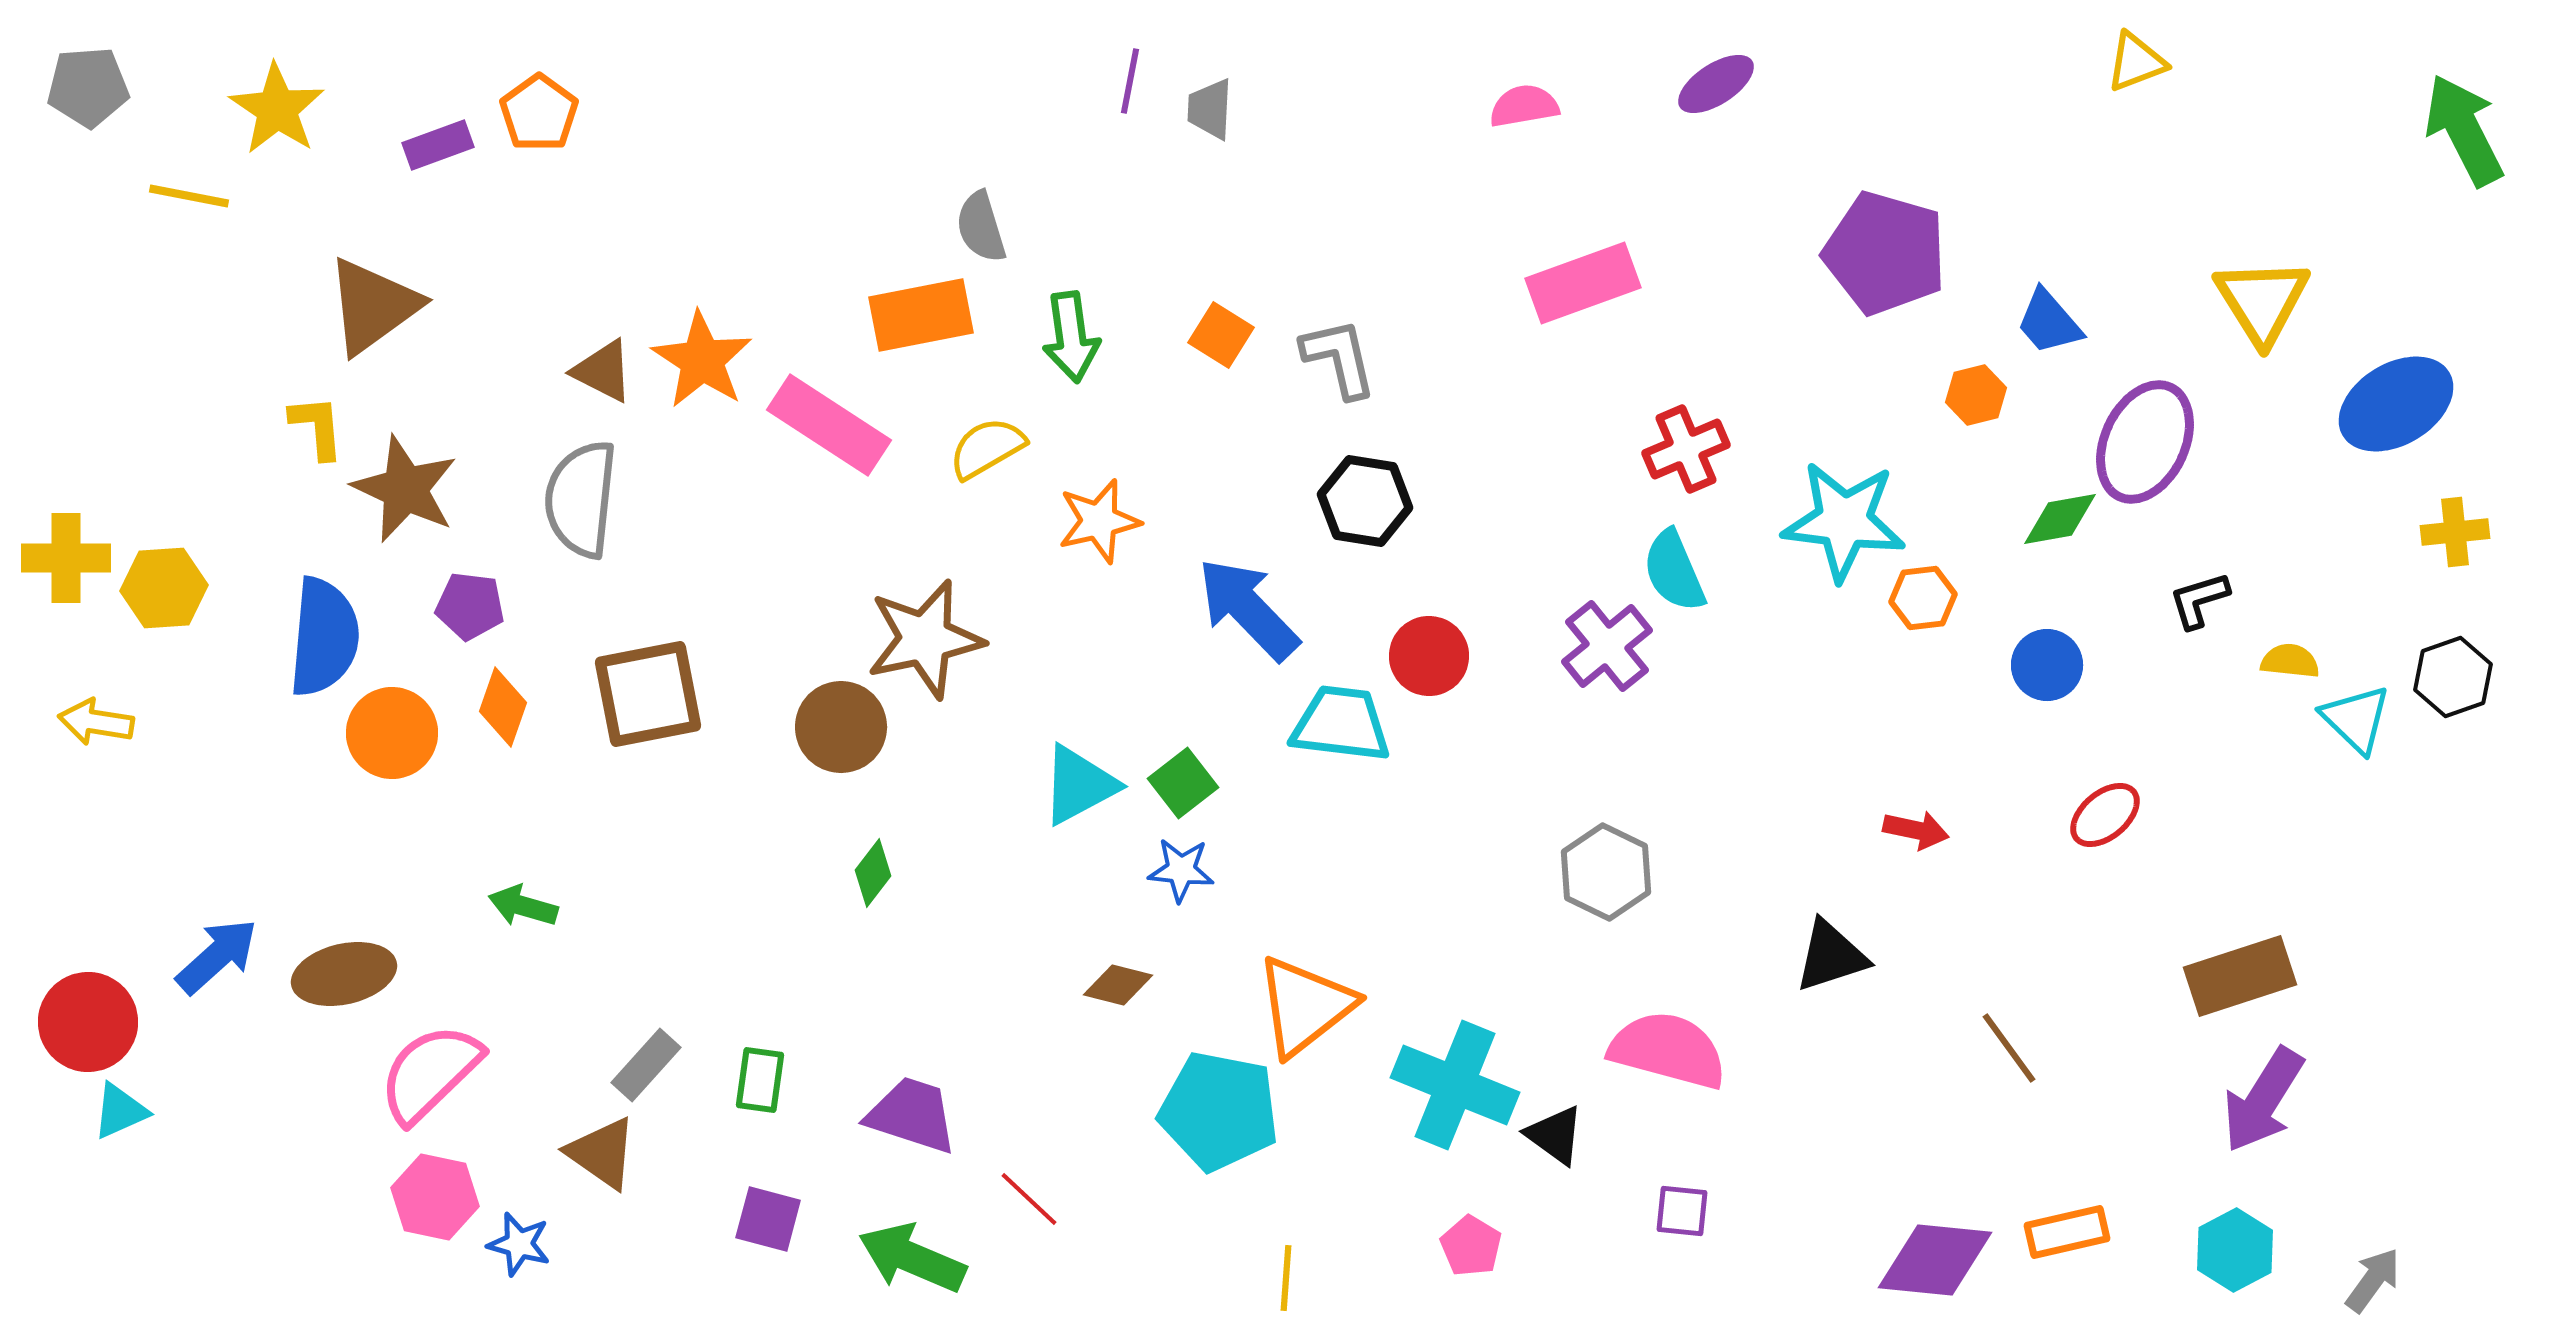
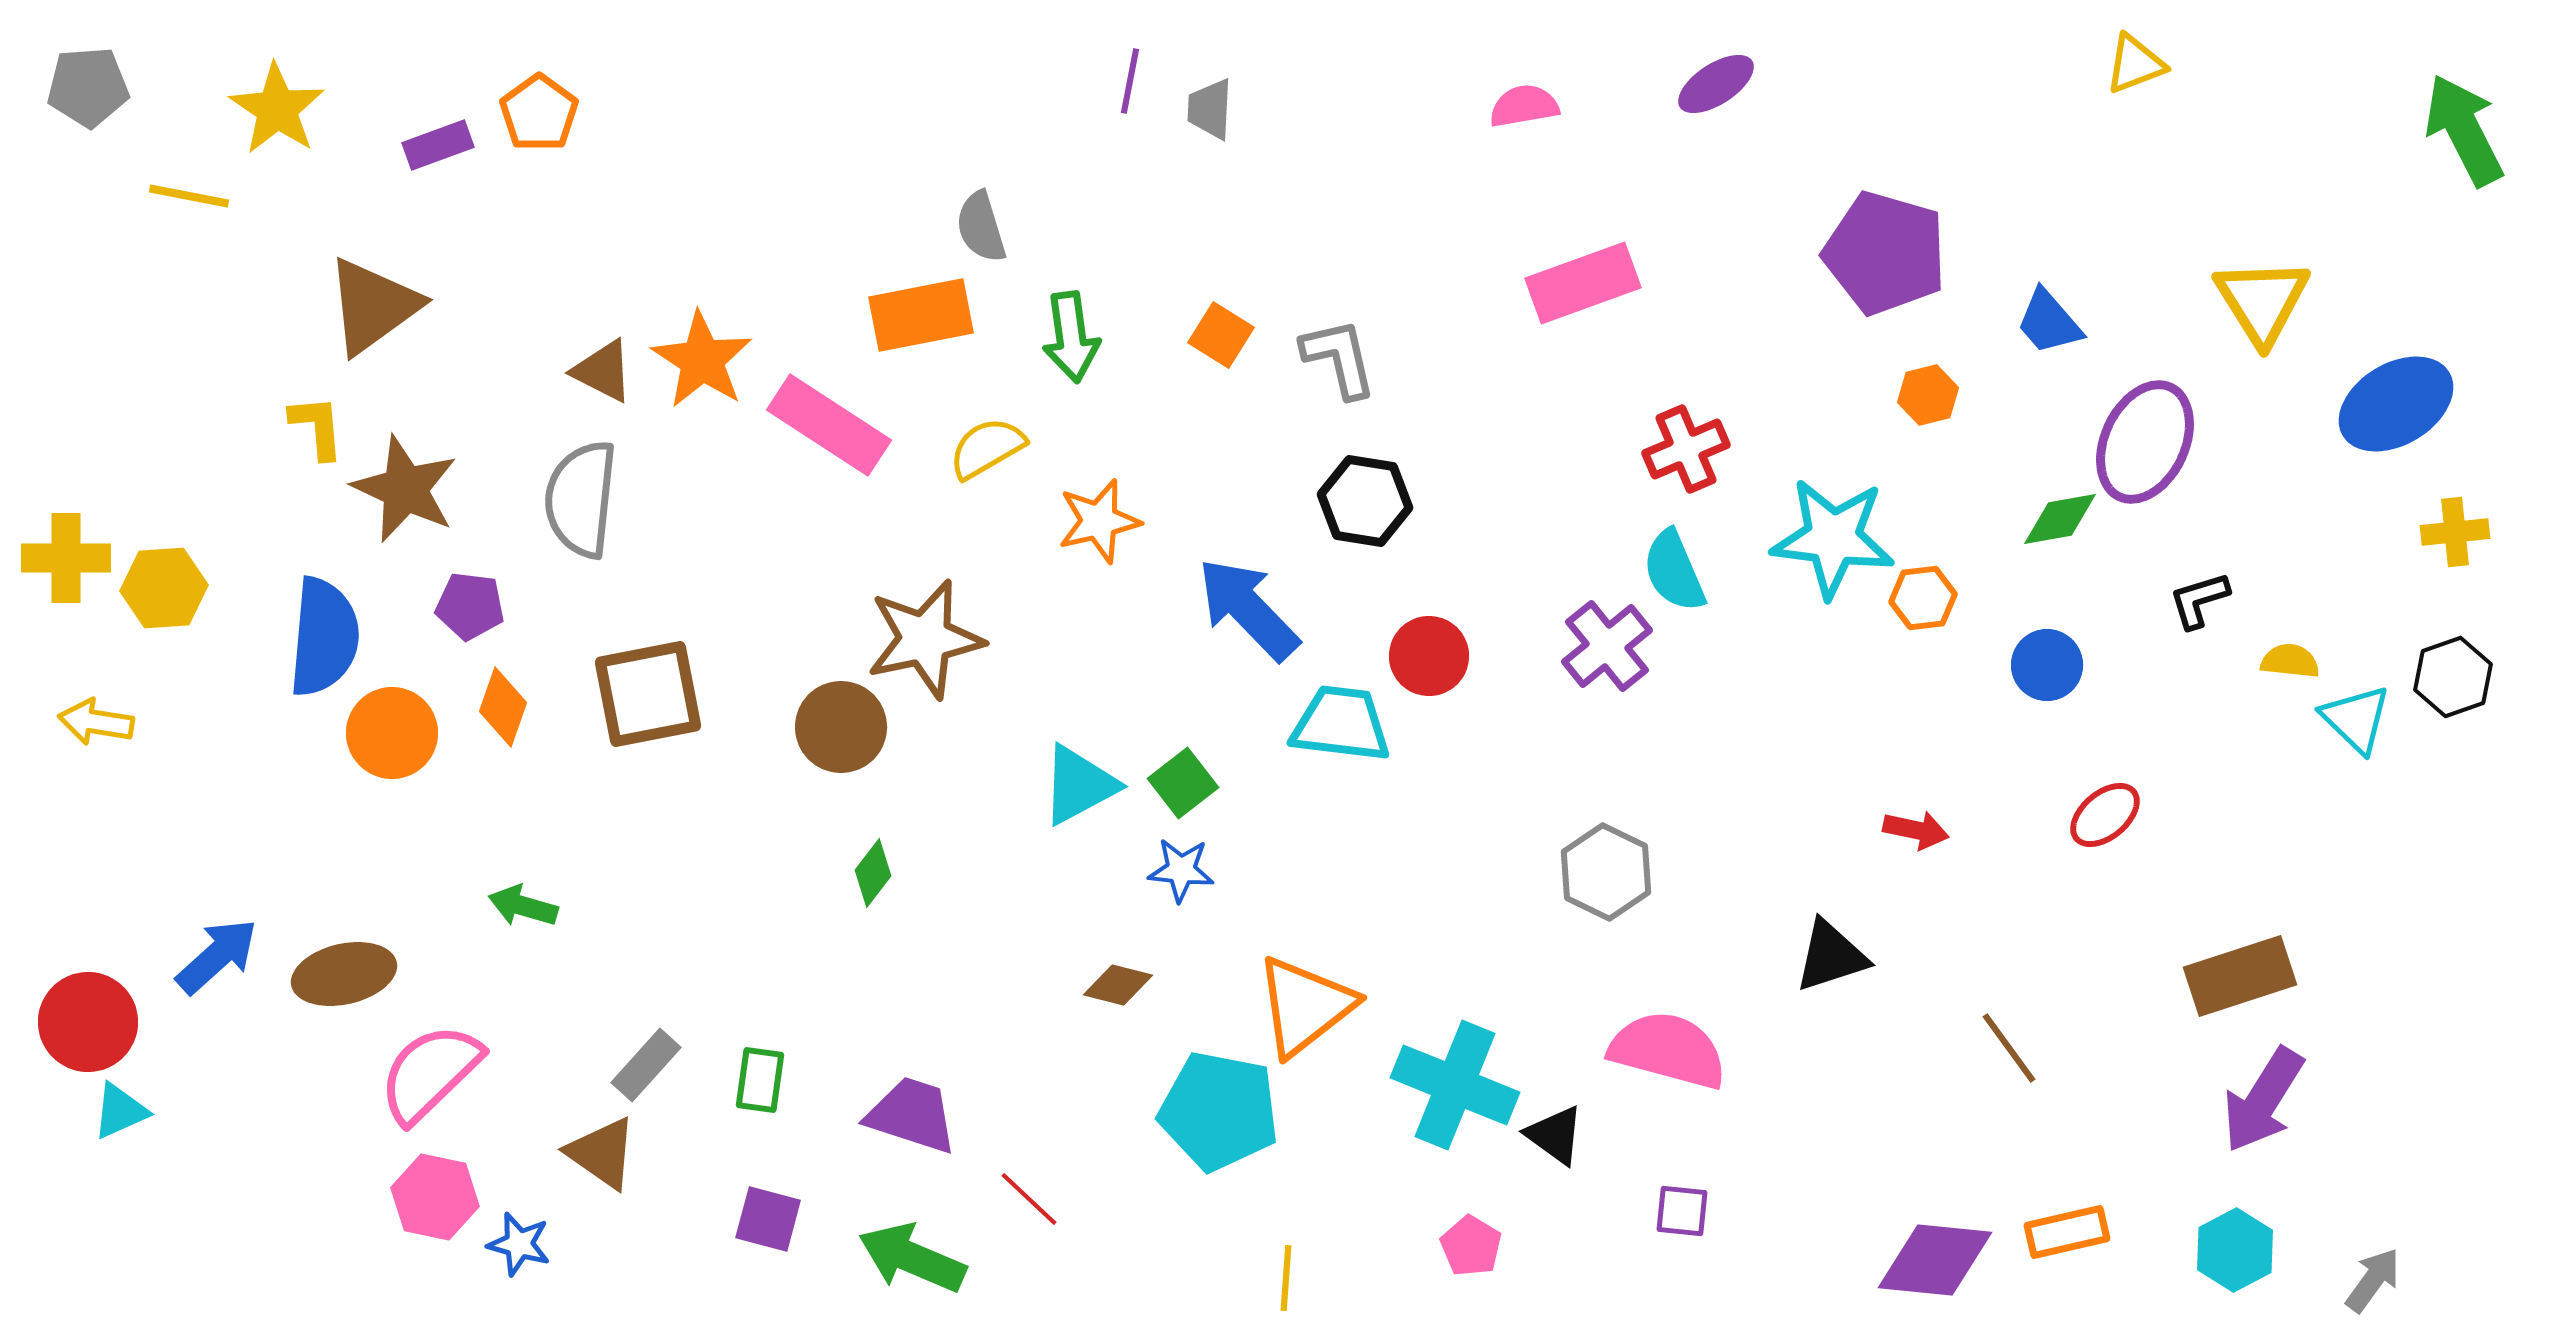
yellow triangle at (2136, 62): moved 1 px left, 2 px down
orange hexagon at (1976, 395): moved 48 px left
cyan star at (1844, 521): moved 11 px left, 17 px down
